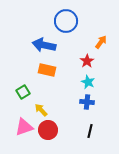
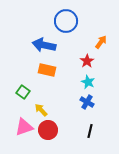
green square: rotated 24 degrees counterclockwise
blue cross: rotated 24 degrees clockwise
